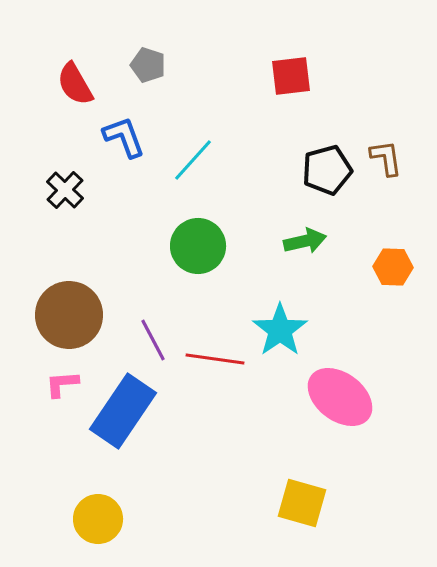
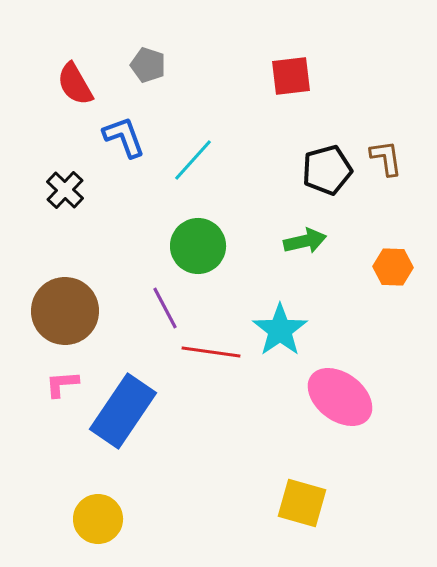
brown circle: moved 4 px left, 4 px up
purple line: moved 12 px right, 32 px up
red line: moved 4 px left, 7 px up
